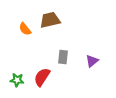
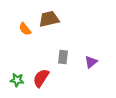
brown trapezoid: moved 1 px left, 1 px up
purple triangle: moved 1 px left, 1 px down
red semicircle: moved 1 px left, 1 px down
